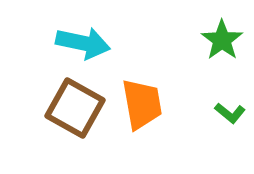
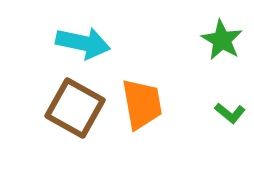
green star: rotated 6 degrees counterclockwise
